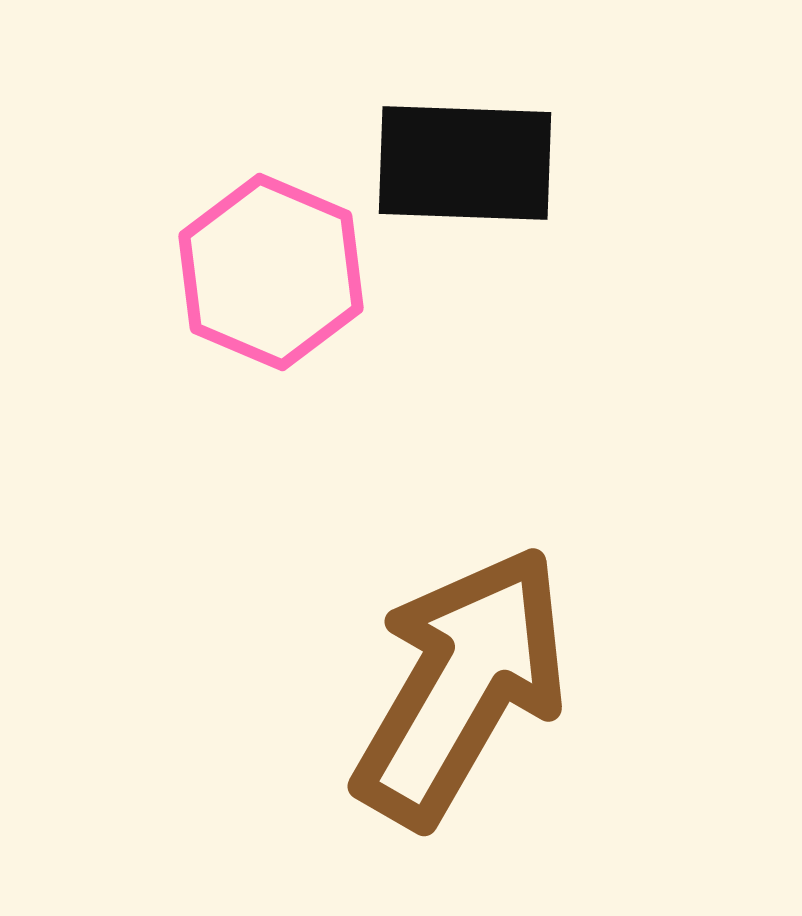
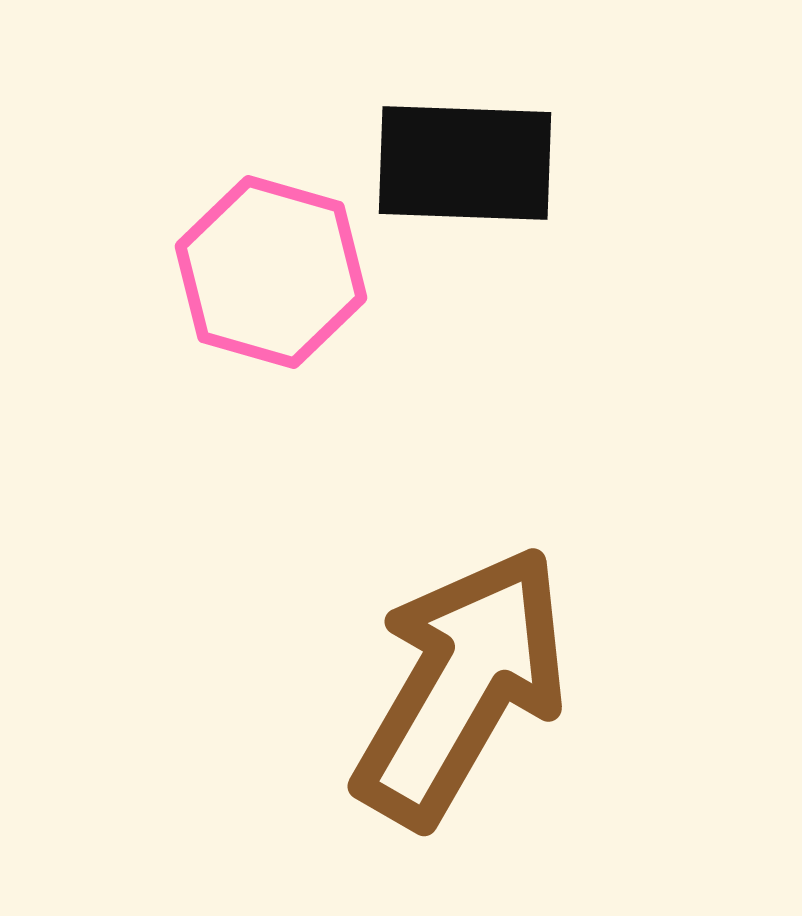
pink hexagon: rotated 7 degrees counterclockwise
